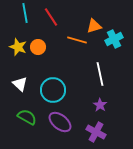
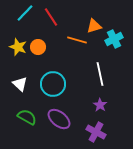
cyan line: rotated 54 degrees clockwise
cyan circle: moved 6 px up
purple ellipse: moved 1 px left, 3 px up
